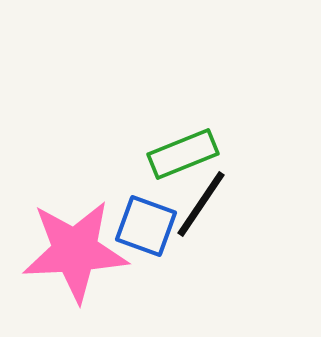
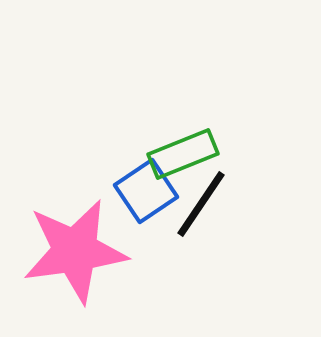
blue square: moved 35 px up; rotated 36 degrees clockwise
pink star: rotated 5 degrees counterclockwise
